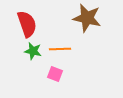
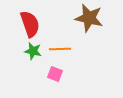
brown star: moved 2 px right
red semicircle: moved 3 px right
